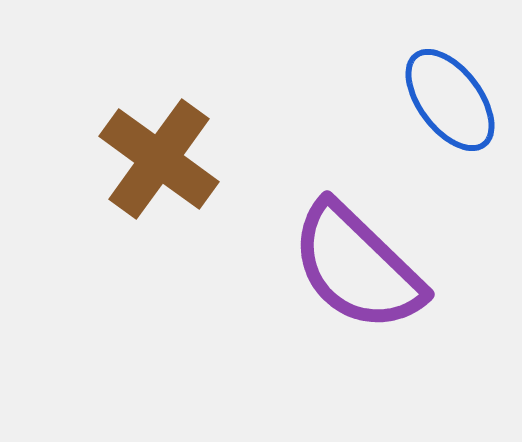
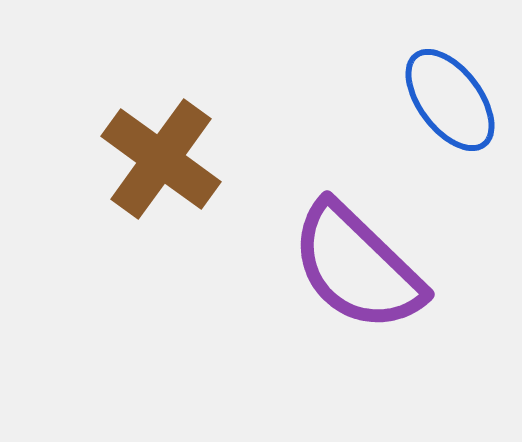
brown cross: moved 2 px right
